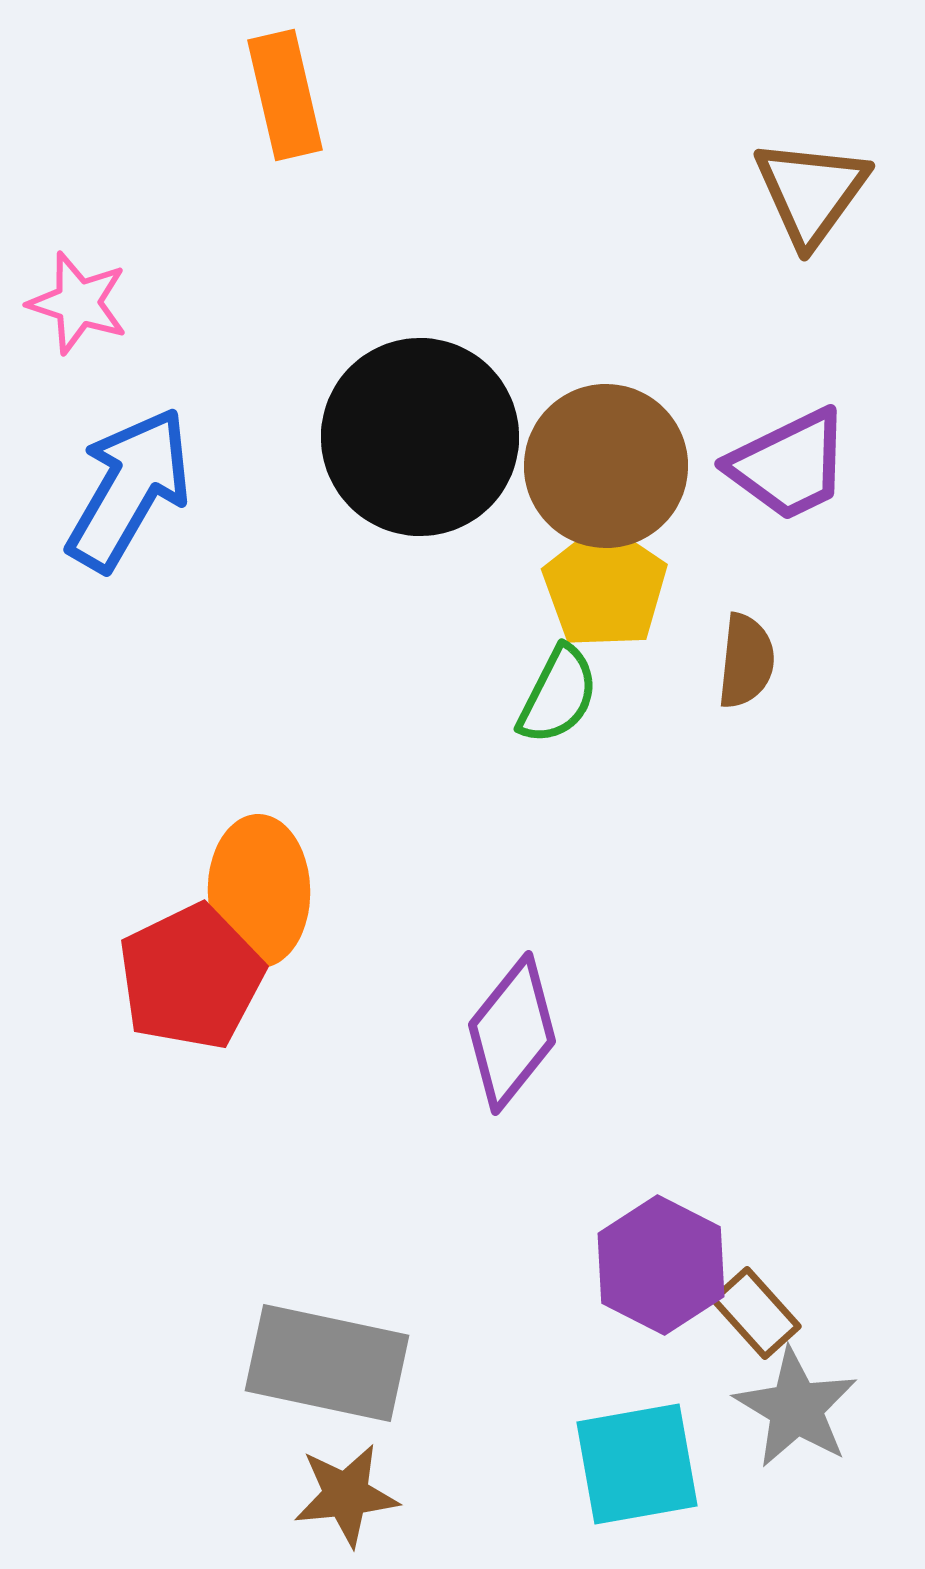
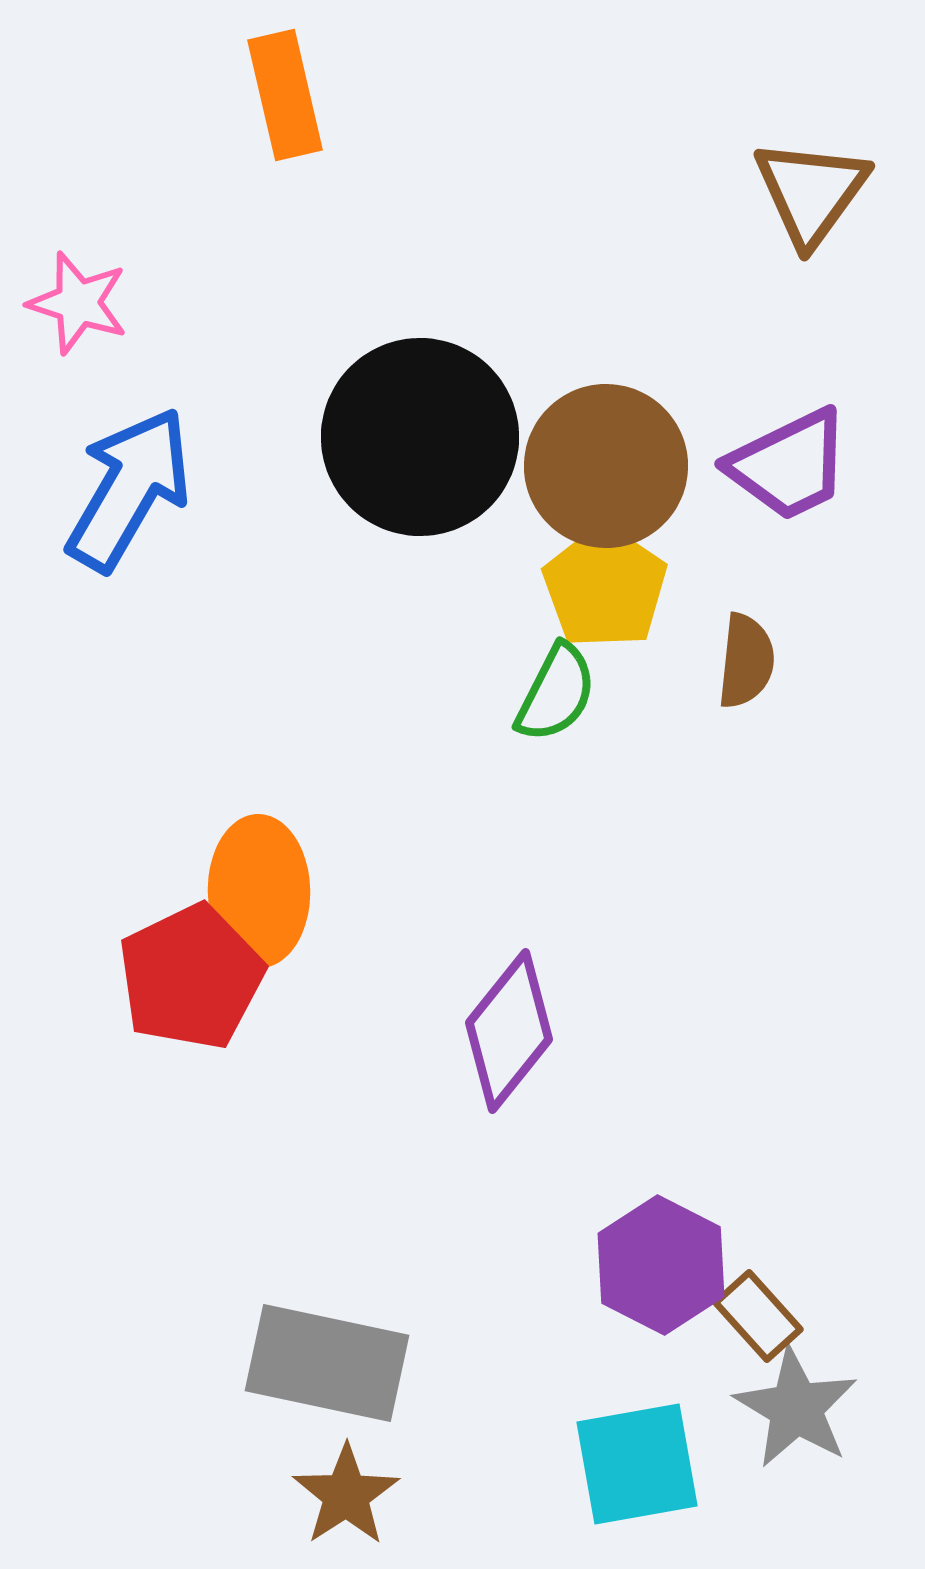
green semicircle: moved 2 px left, 2 px up
purple diamond: moved 3 px left, 2 px up
brown rectangle: moved 2 px right, 3 px down
brown star: rotated 27 degrees counterclockwise
